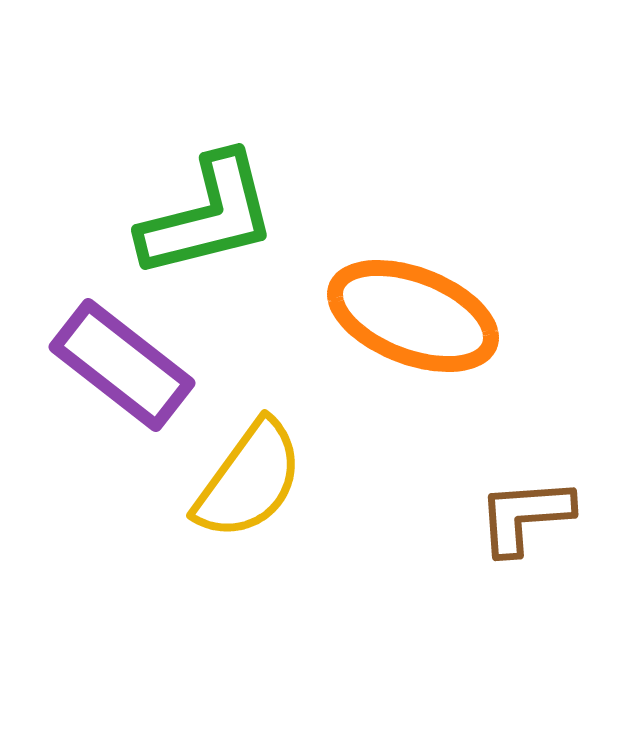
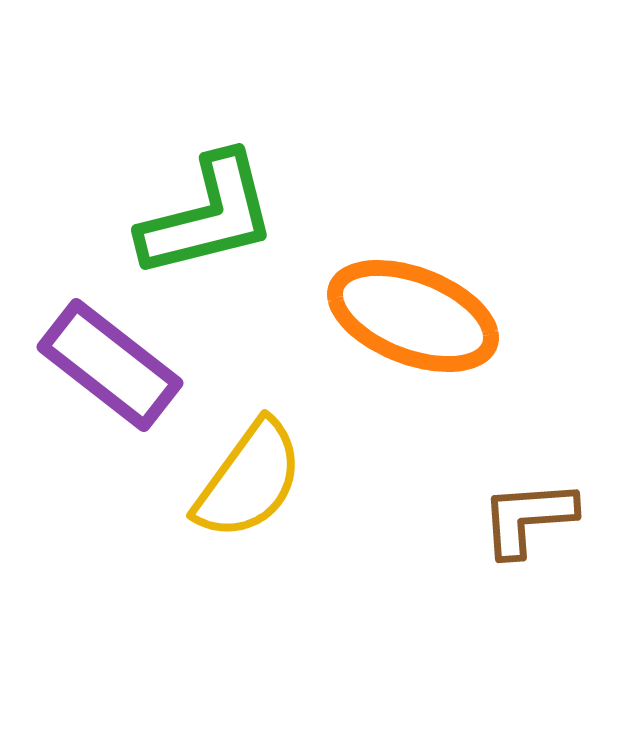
purple rectangle: moved 12 px left
brown L-shape: moved 3 px right, 2 px down
